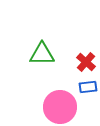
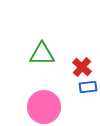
red cross: moved 4 px left, 5 px down
pink circle: moved 16 px left
